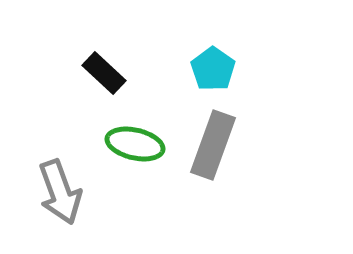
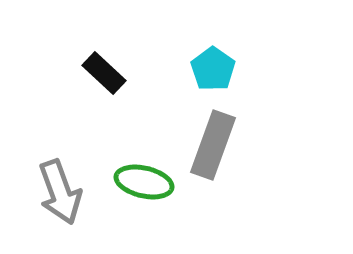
green ellipse: moved 9 px right, 38 px down
